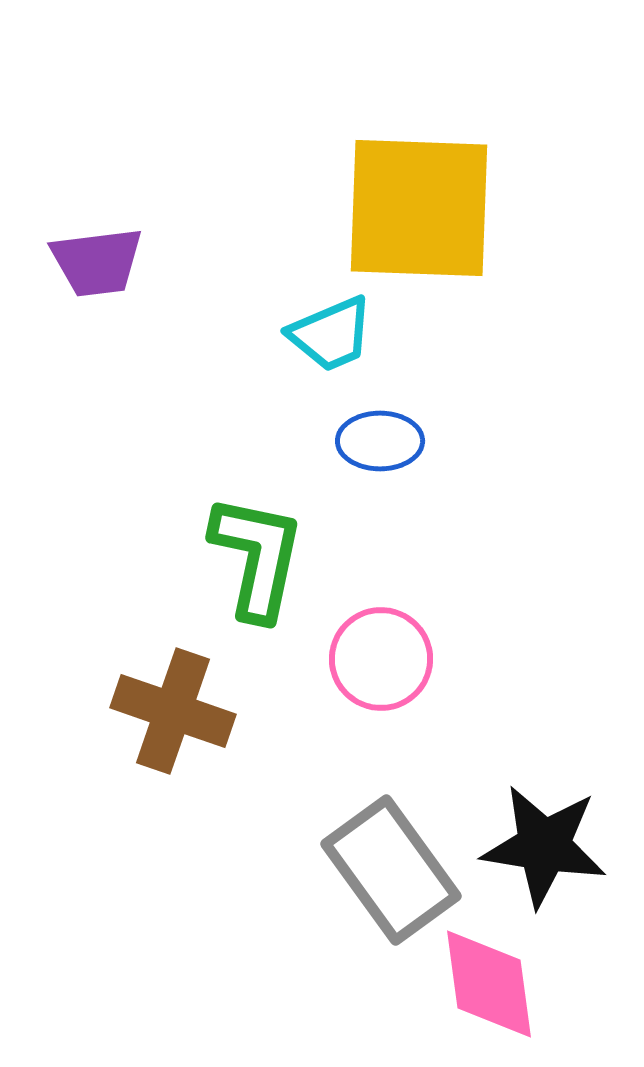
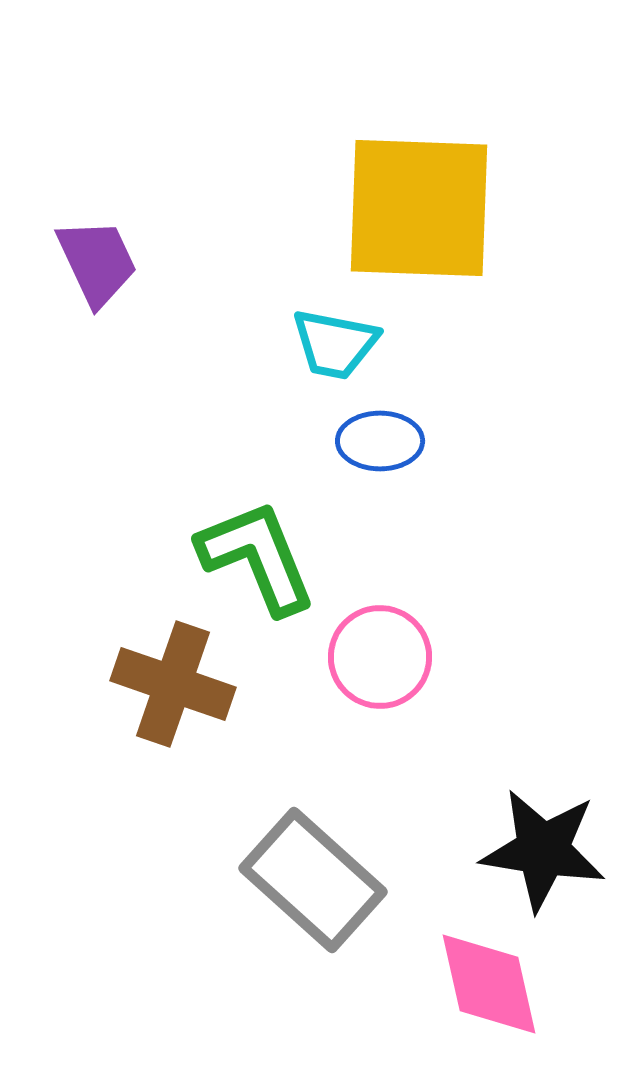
purple trapezoid: rotated 108 degrees counterclockwise
cyan trapezoid: moved 4 px right, 10 px down; rotated 34 degrees clockwise
green L-shape: rotated 34 degrees counterclockwise
pink circle: moved 1 px left, 2 px up
brown cross: moved 27 px up
black star: moved 1 px left, 4 px down
gray rectangle: moved 78 px left, 10 px down; rotated 12 degrees counterclockwise
pink diamond: rotated 5 degrees counterclockwise
